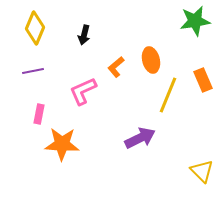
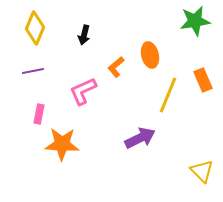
orange ellipse: moved 1 px left, 5 px up
